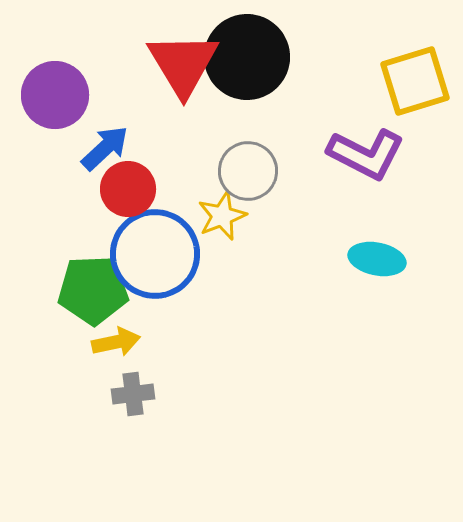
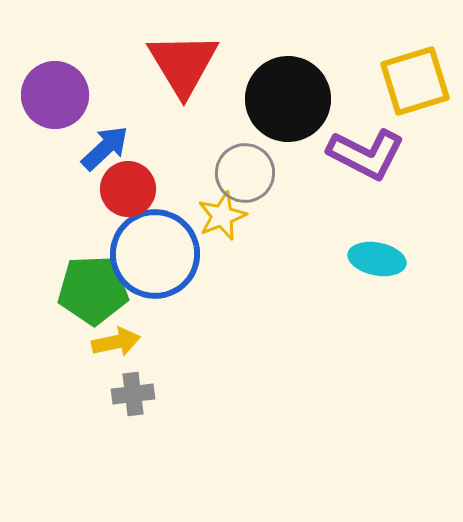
black circle: moved 41 px right, 42 px down
gray circle: moved 3 px left, 2 px down
